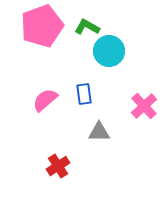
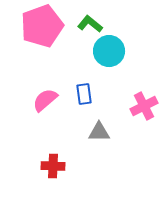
green L-shape: moved 3 px right, 3 px up; rotated 10 degrees clockwise
pink cross: rotated 16 degrees clockwise
red cross: moved 5 px left; rotated 35 degrees clockwise
